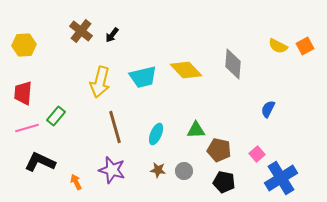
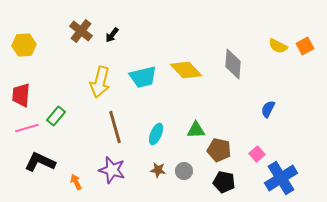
red trapezoid: moved 2 px left, 2 px down
